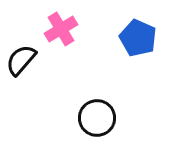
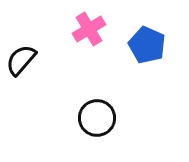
pink cross: moved 28 px right
blue pentagon: moved 9 px right, 7 px down
